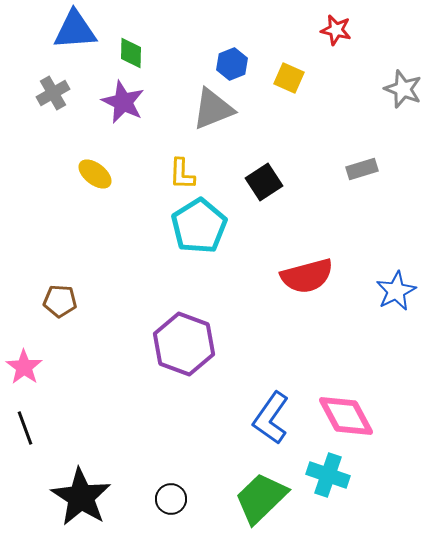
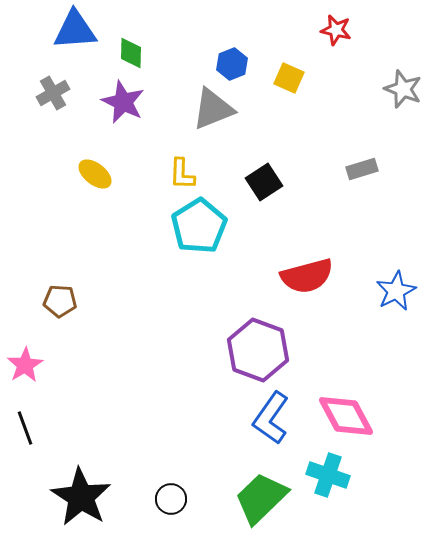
purple hexagon: moved 74 px right, 6 px down
pink star: moved 1 px right, 2 px up; rotated 6 degrees clockwise
